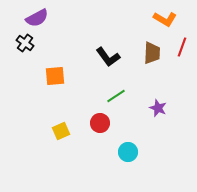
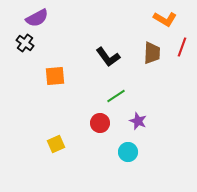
purple star: moved 20 px left, 13 px down
yellow square: moved 5 px left, 13 px down
